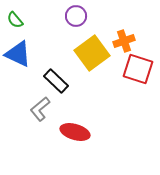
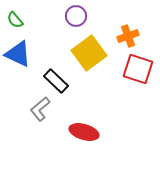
orange cross: moved 4 px right, 5 px up
yellow square: moved 3 px left
red ellipse: moved 9 px right
